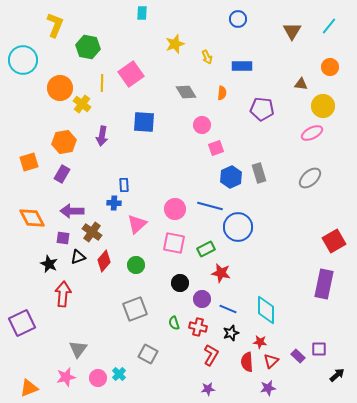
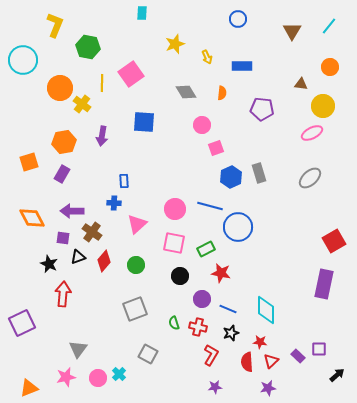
blue rectangle at (124, 185): moved 4 px up
black circle at (180, 283): moved 7 px up
purple star at (208, 389): moved 7 px right, 2 px up
